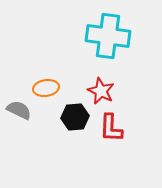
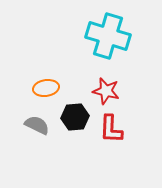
cyan cross: rotated 9 degrees clockwise
red star: moved 5 px right; rotated 12 degrees counterclockwise
gray semicircle: moved 18 px right, 15 px down
red L-shape: moved 1 px down
